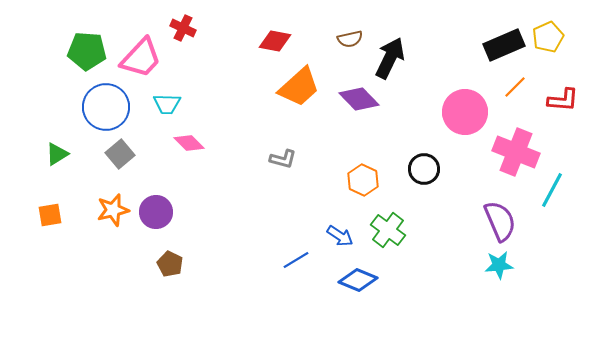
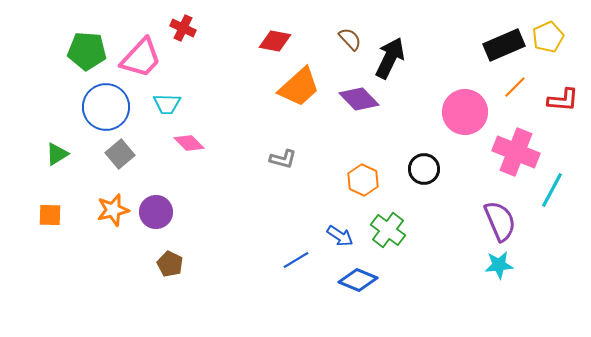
brown semicircle: rotated 120 degrees counterclockwise
orange square: rotated 10 degrees clockwise
